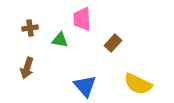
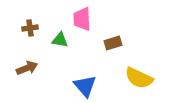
brown rectangle: rotated 30 degrees clockwise
brown arrow: rotated 130 degrees counterclockwise
yellow semicircle: moved 1 px right, 6 px up
